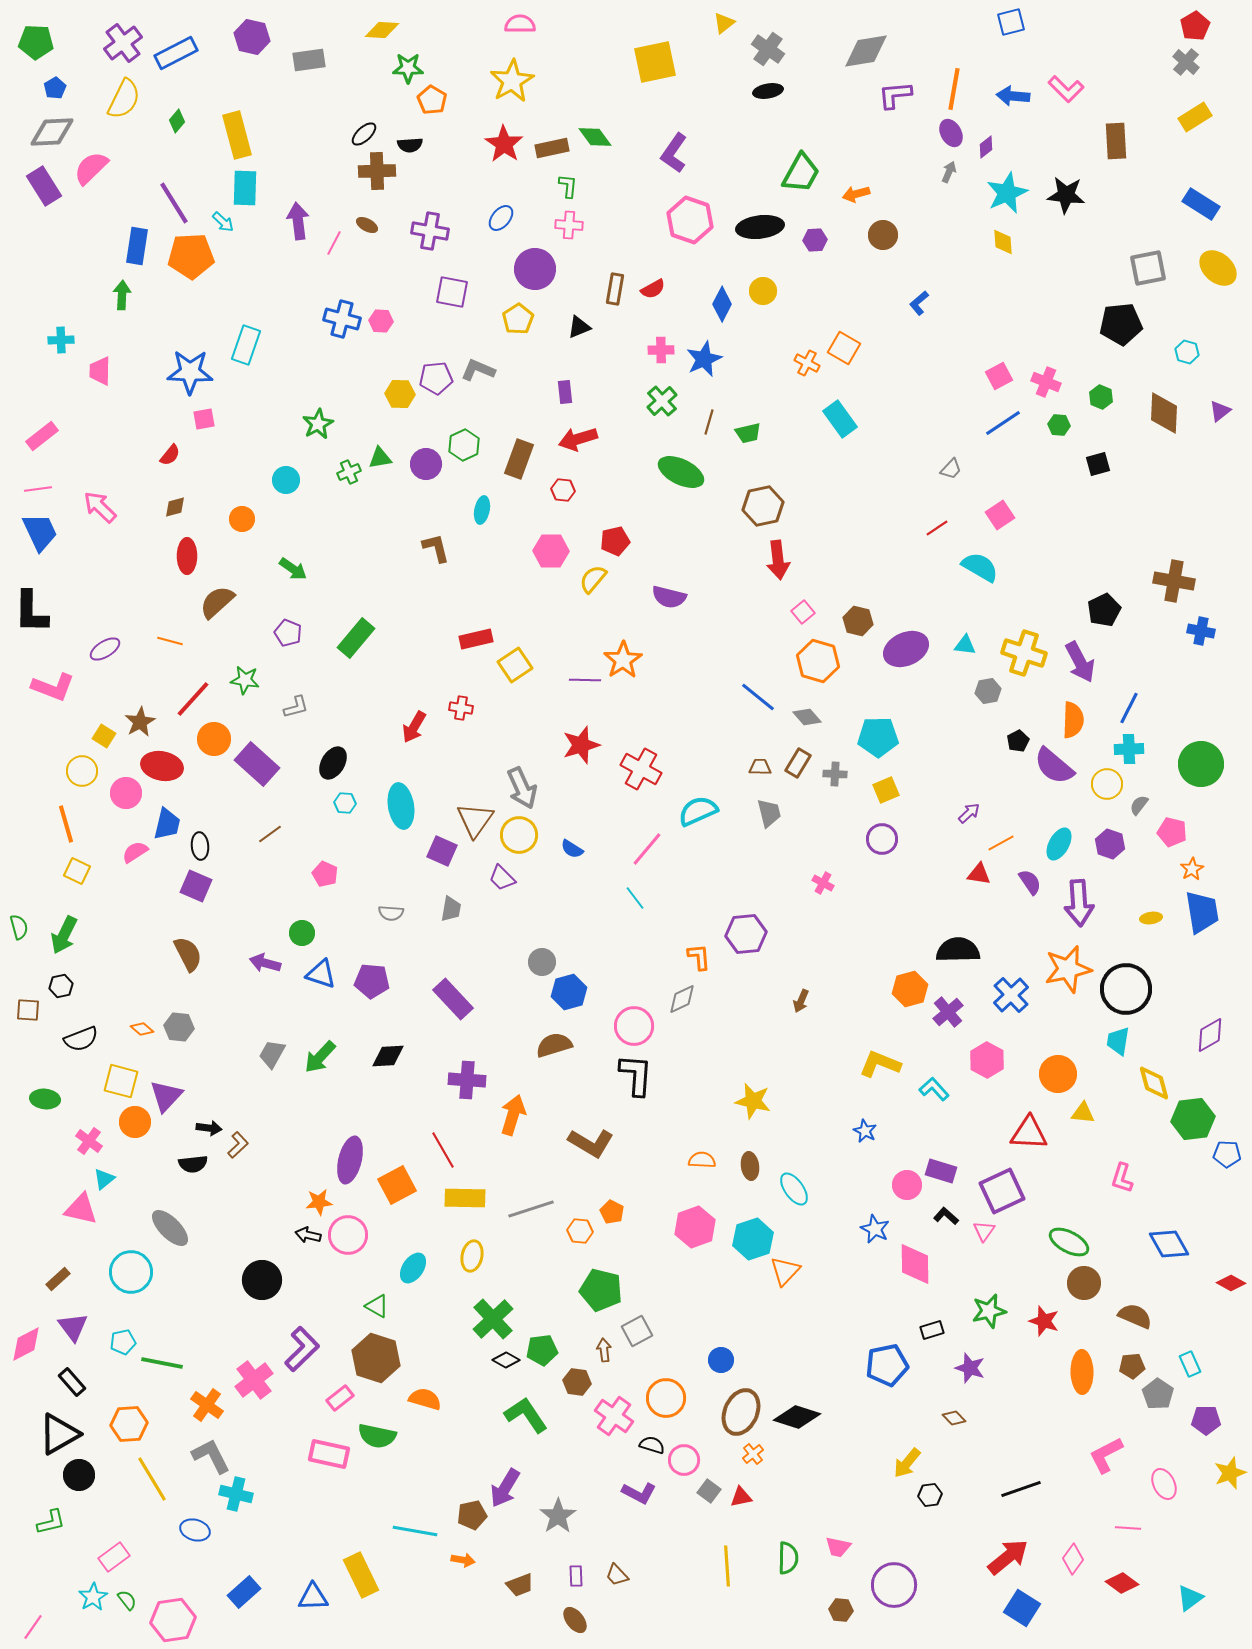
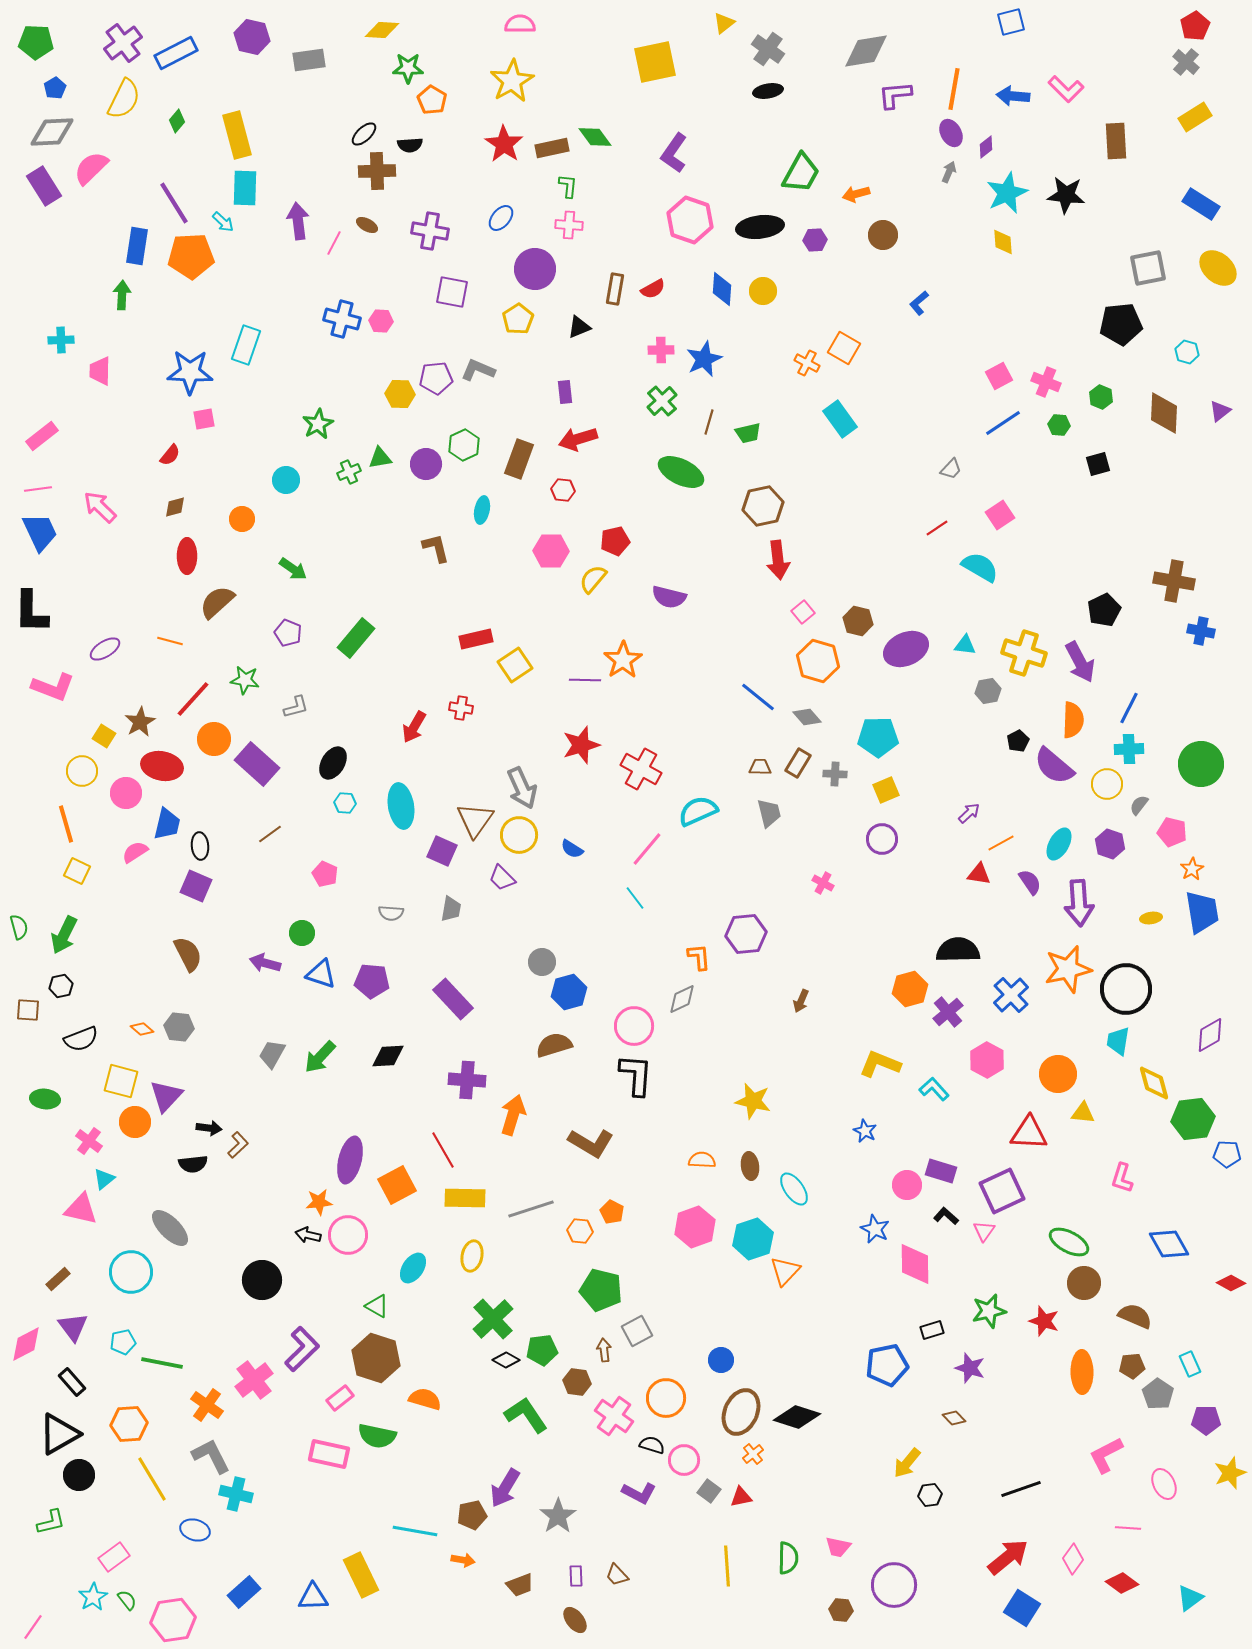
blue diamond at (722, 304): moved 15 px up; rotated 24 degrees counterclockwise
